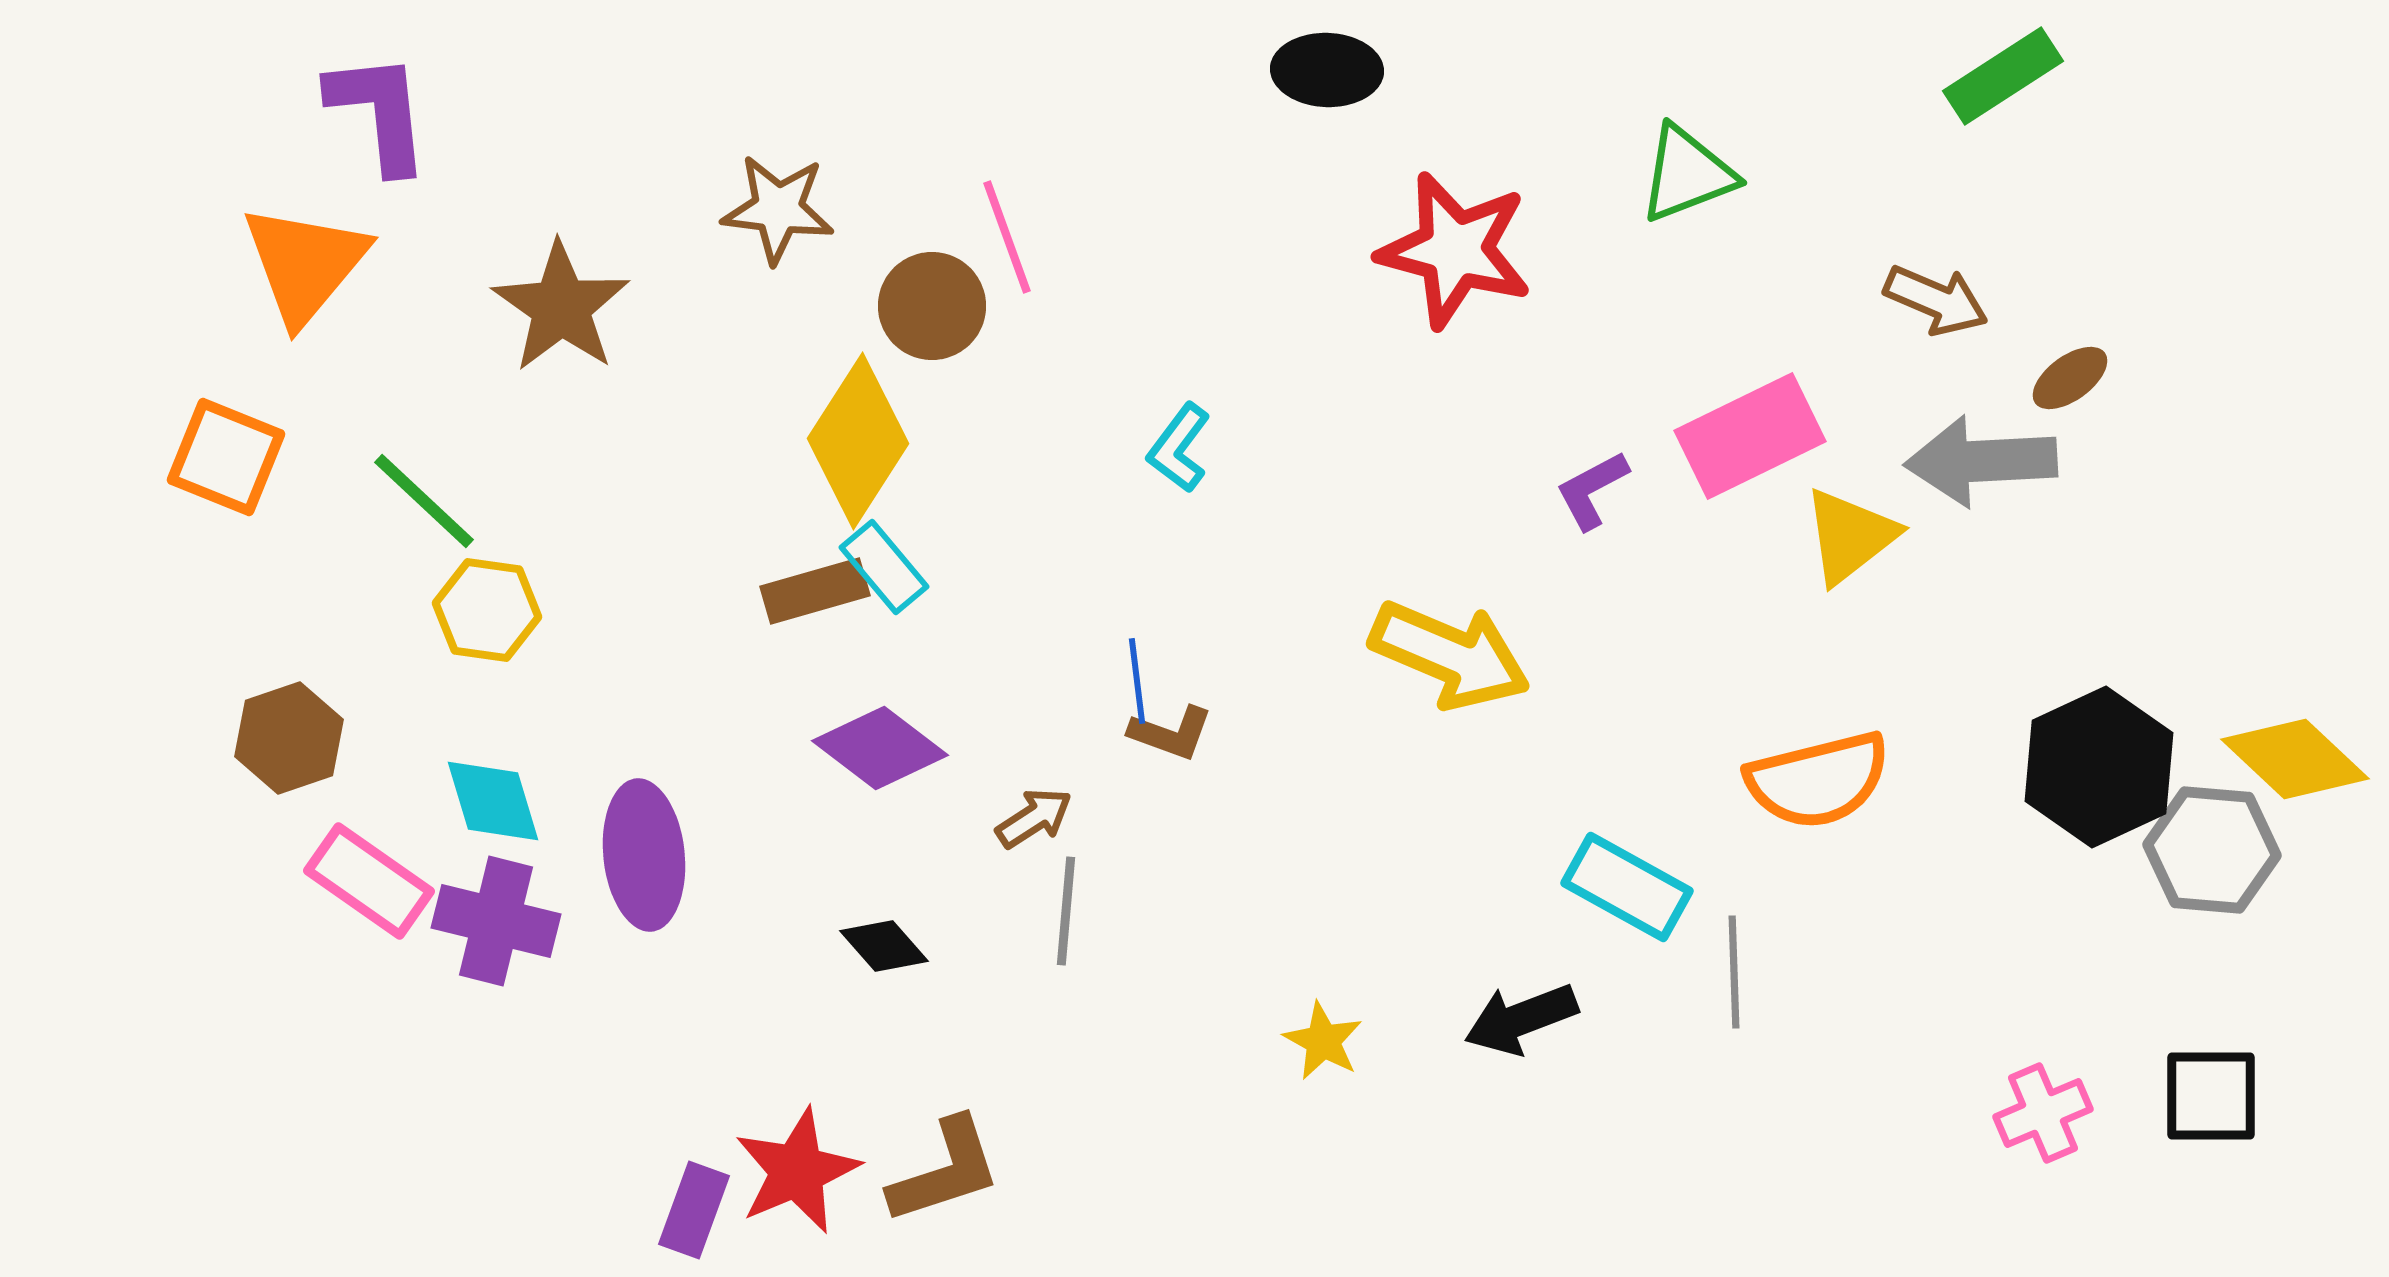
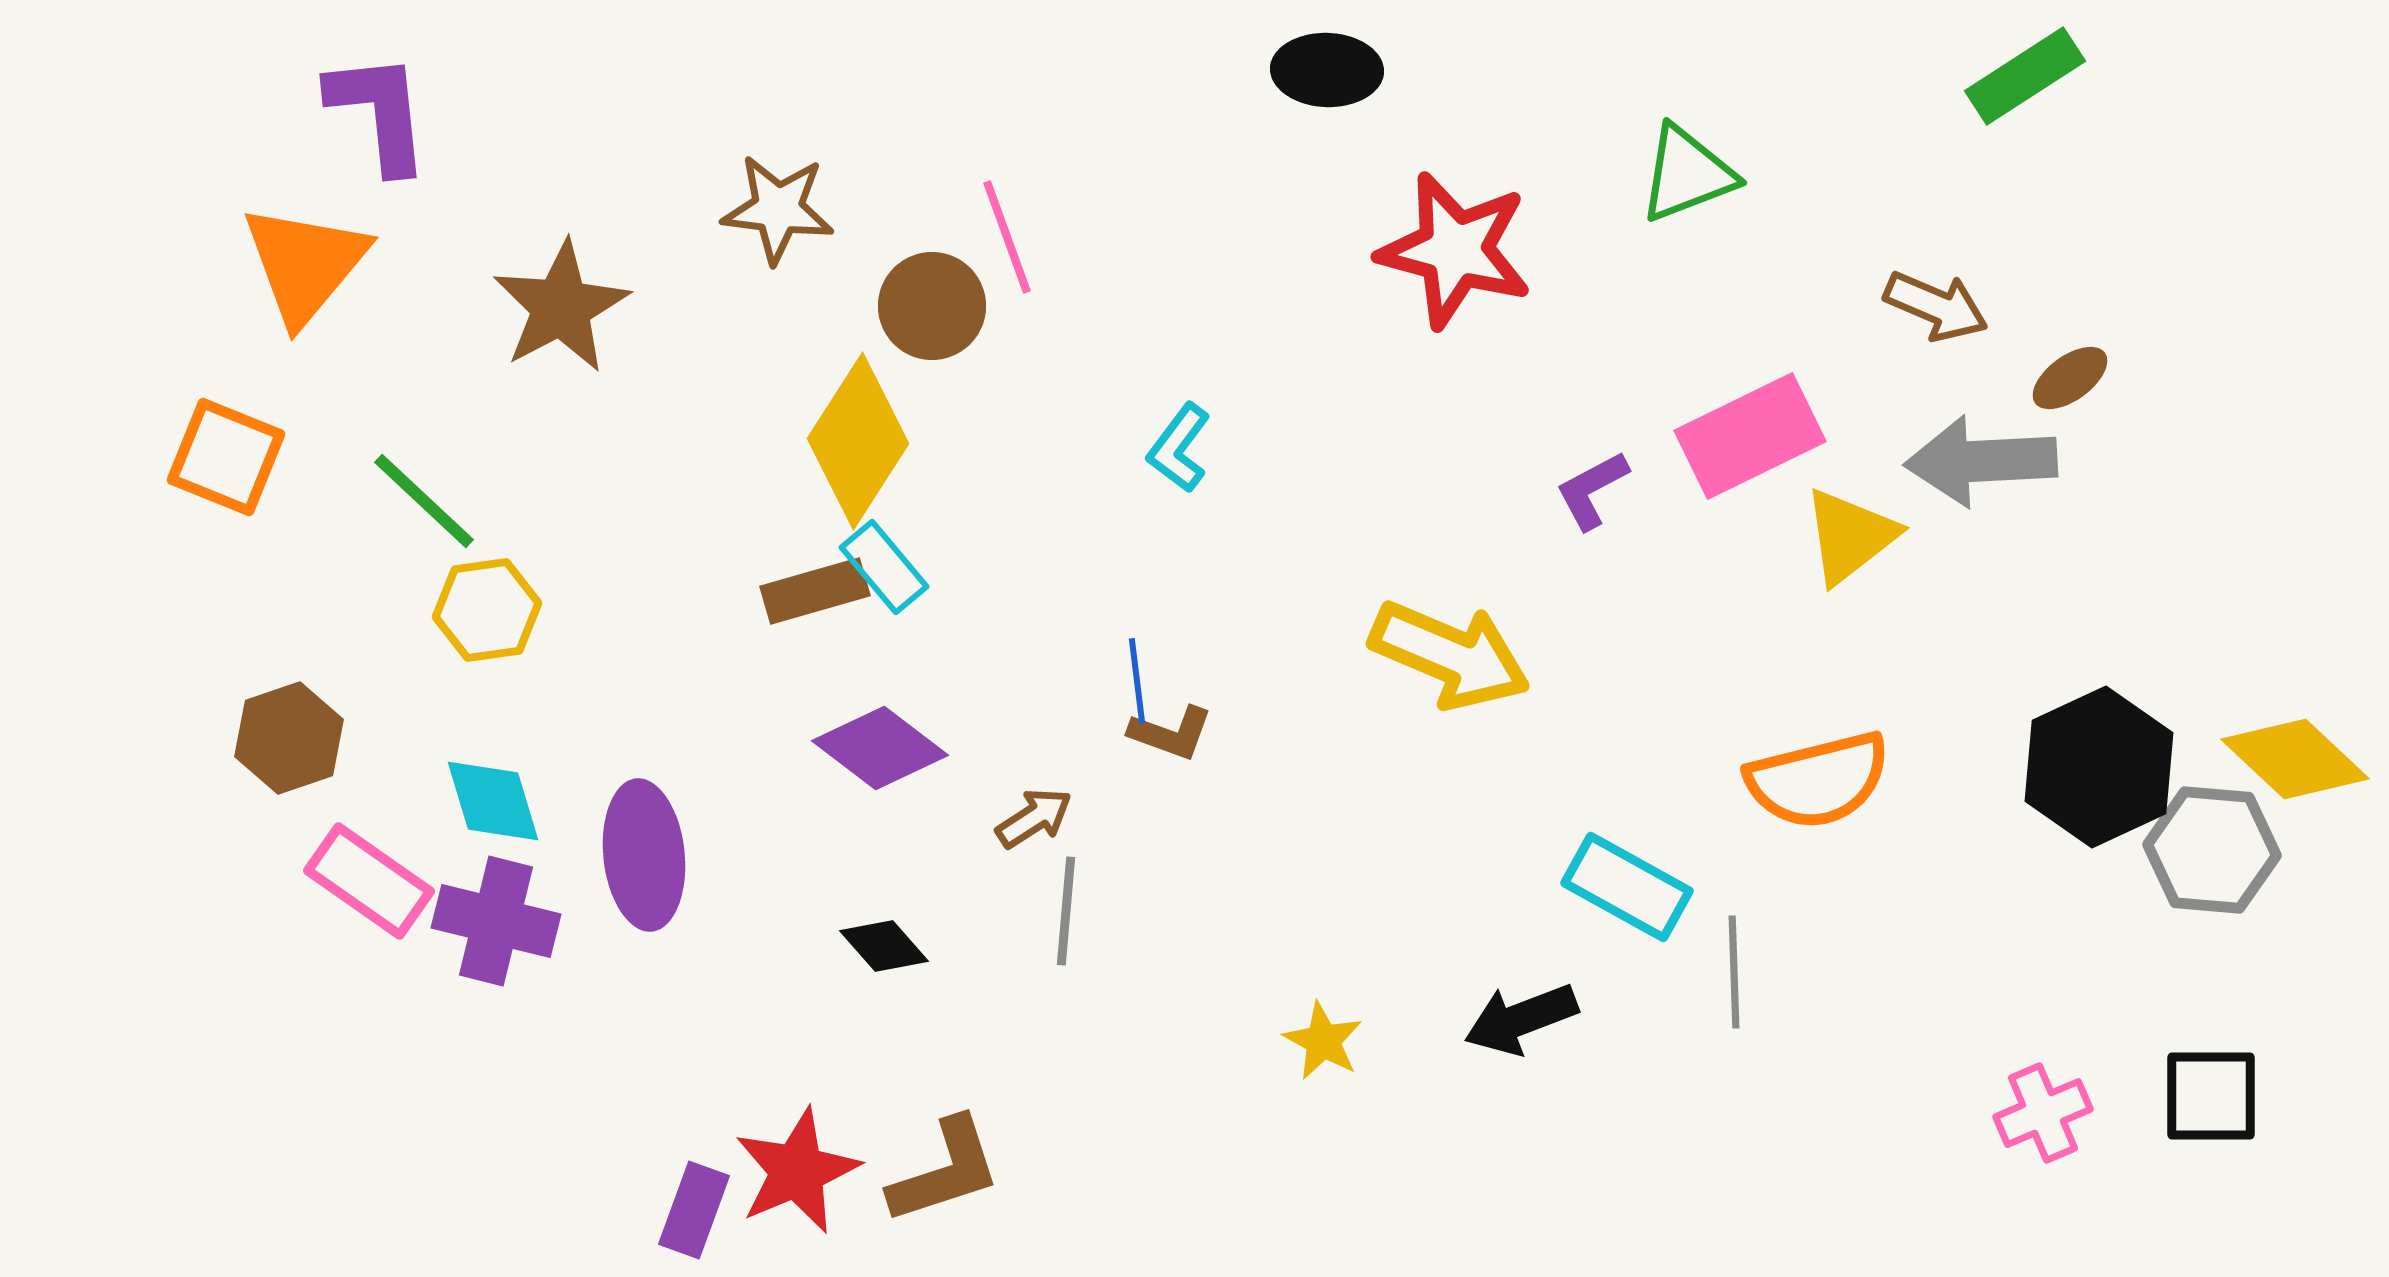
green rectangle at (2003, 76): moved 22 px right
brown arrow at (1936, 300): moved 6 px down
brown star at (561, 307): rotated 9 degrees clockwise
yellow hexagon at (487, 610): rotated 16 degrees counterclockwise
